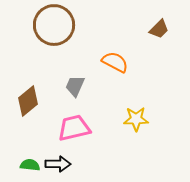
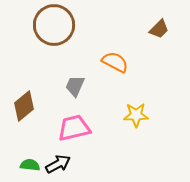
brown diamond: moved 4 px left, 5 px down
yellow star: moved 4 px up
black arrow: rotated 30 degrees counterclockwise
